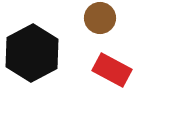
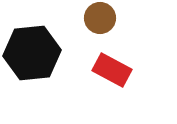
black hexagon: rotated 22 degrees clockwise
